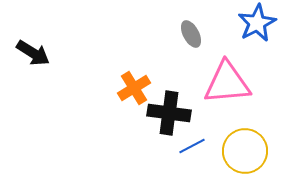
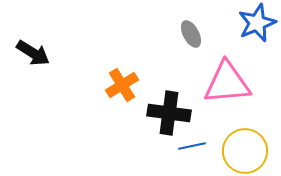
blue star: rotated 6 degrees clockwise
orange cross: moved 12 px left, 3 px up
blue line: rotated 16 degrees clockwise
